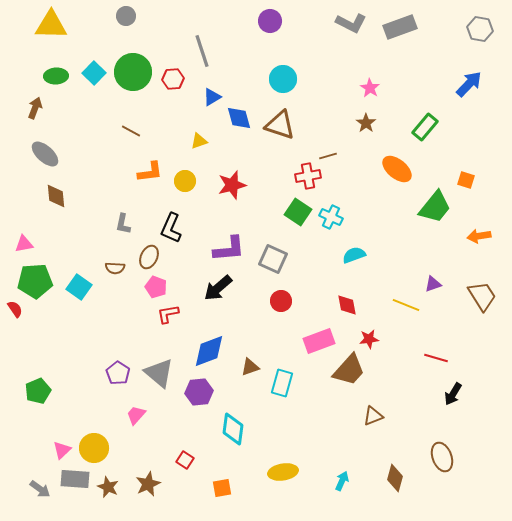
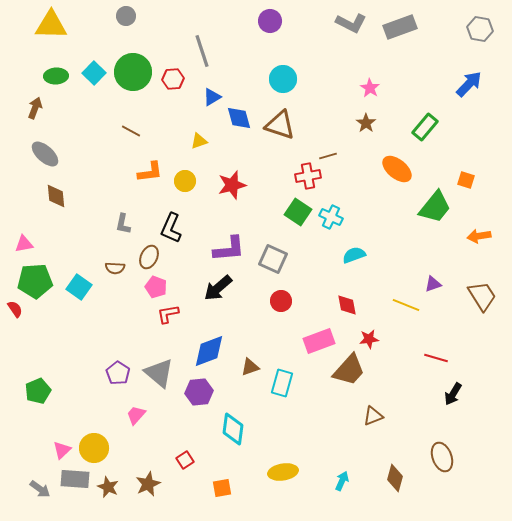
red square at (185, 460): rotated 24 degrees clockwise
